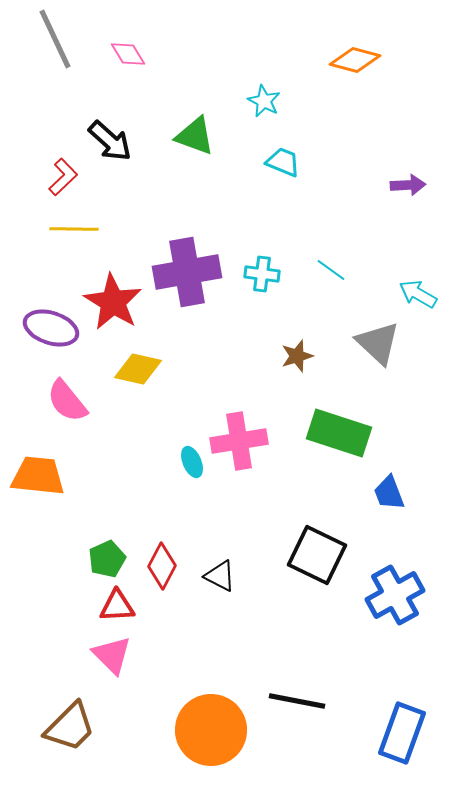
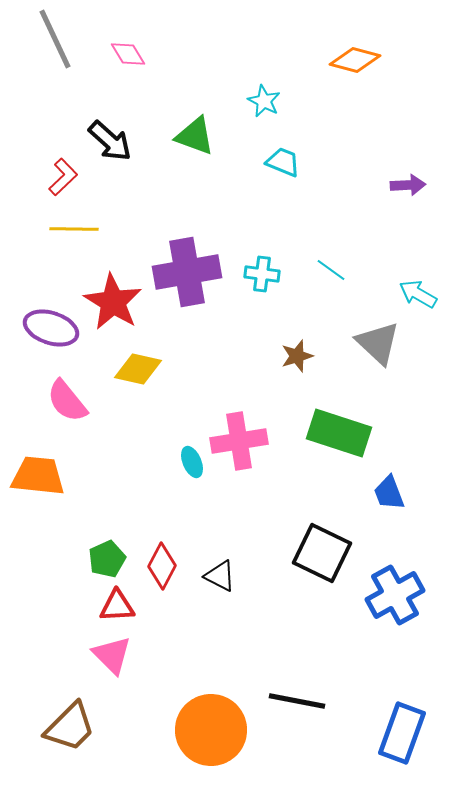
black square: moved 5 px right, 2 px up
